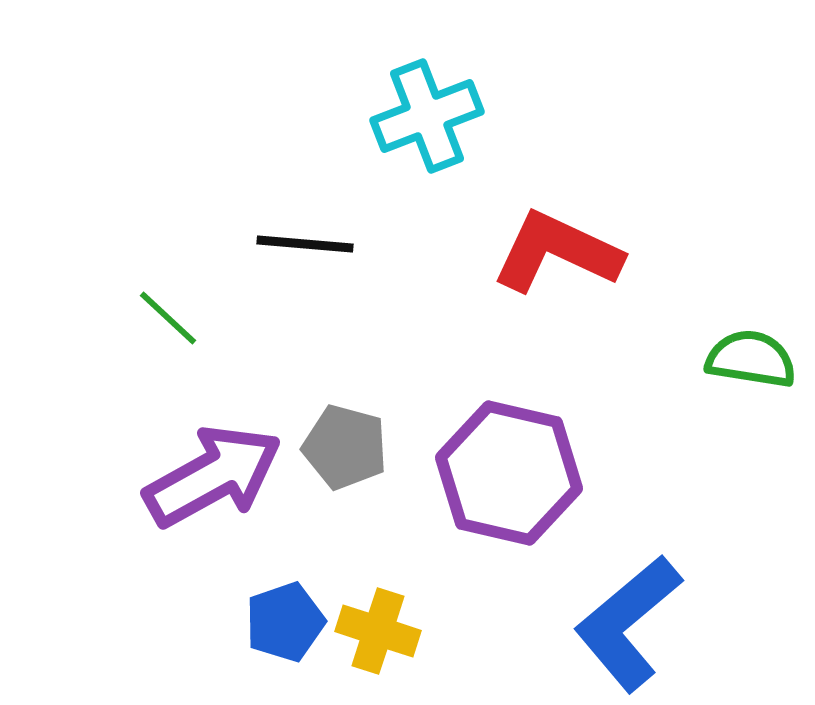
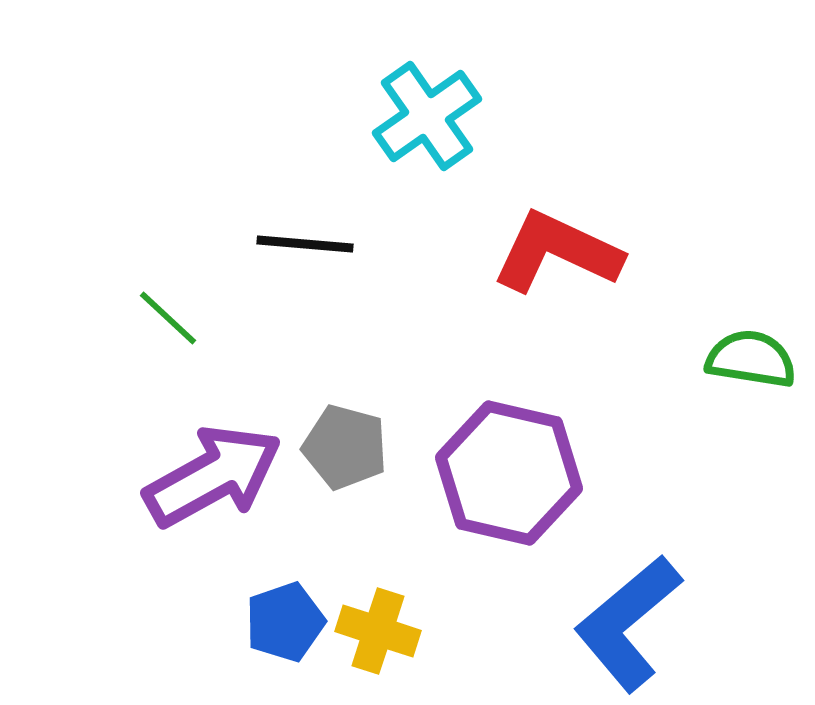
cyan cross: rotated 14 degrees counterclockwise
